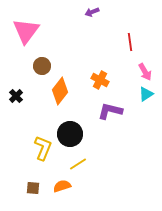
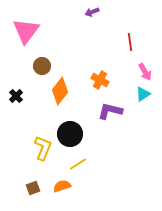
cyan triangle: moved 3 px left
brown square: rotated 24 degrees counterclockwise
